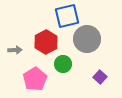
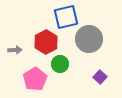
blue square: moved 1 px left, 1 px down
gray circle: moved 2 px right
green circle: moved 3 px left
